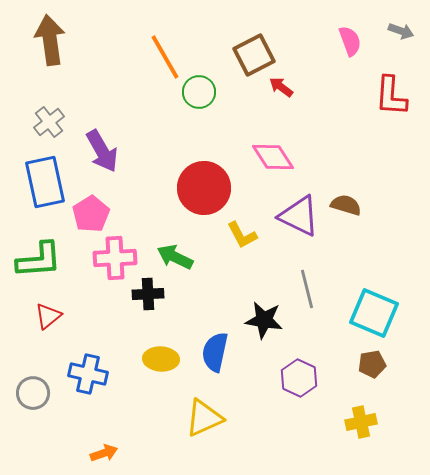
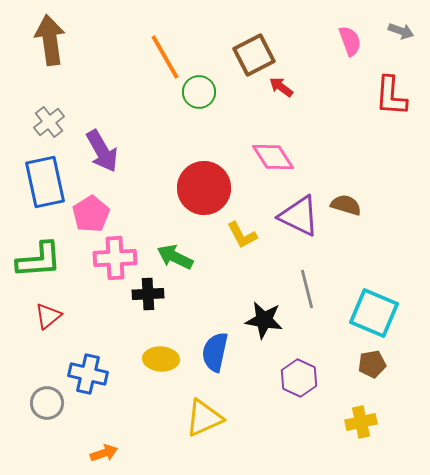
gray circle: moved 14 px right, 10 px down
